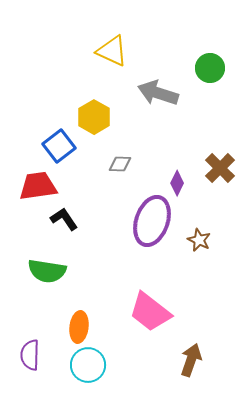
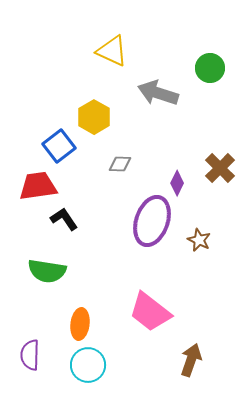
orange ellipse: moved 1 px right, 3 px up
